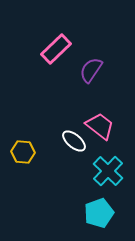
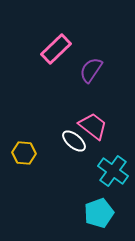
pink trapezoid: moved 7 px left
yellow hexagon: moved 1 px right, 1 px down
cyan cross: moved 5 px right; rotated 8 degrees counterclockwise
